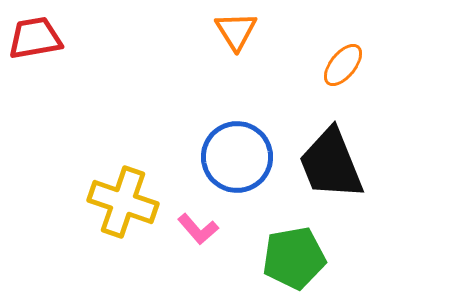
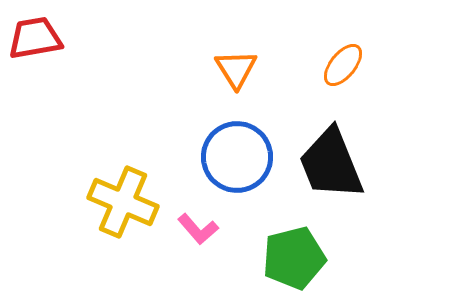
orange triangle: moved 38 px down
yellow cross: rotated 4 degrees clockwise
green pentagon: rotated 4 degrees counterclockwise
